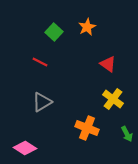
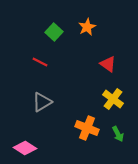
green arrow: moved 9 px left
